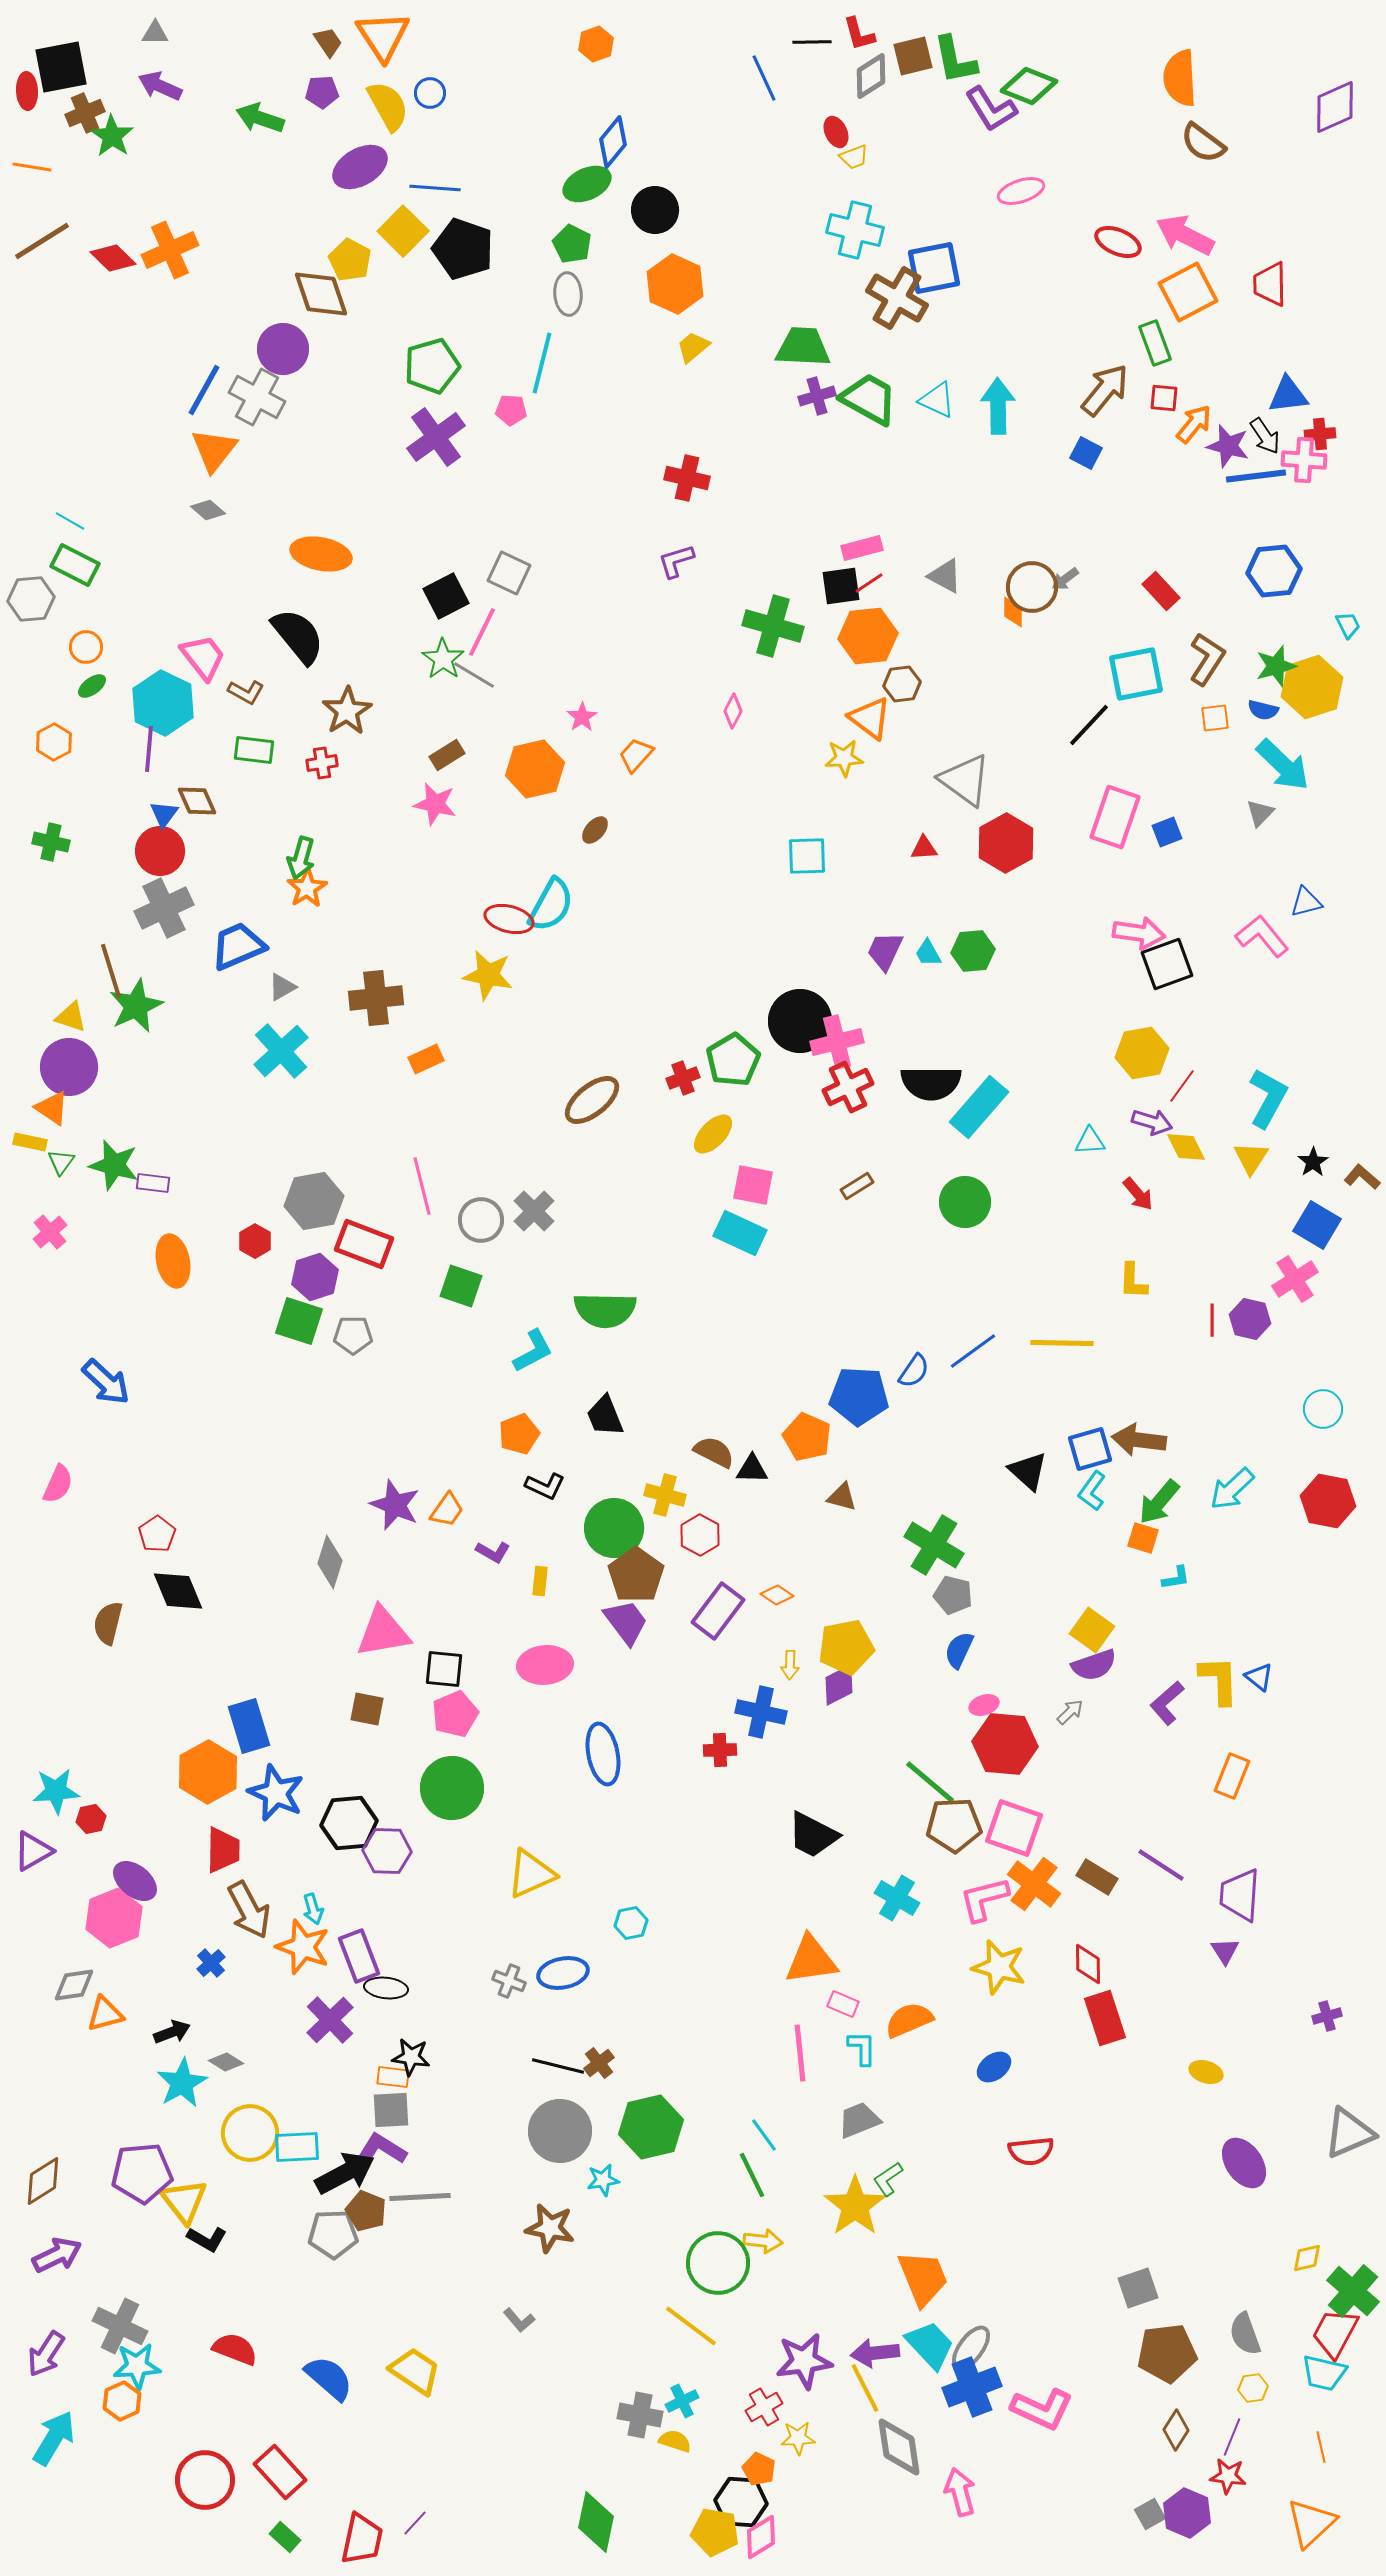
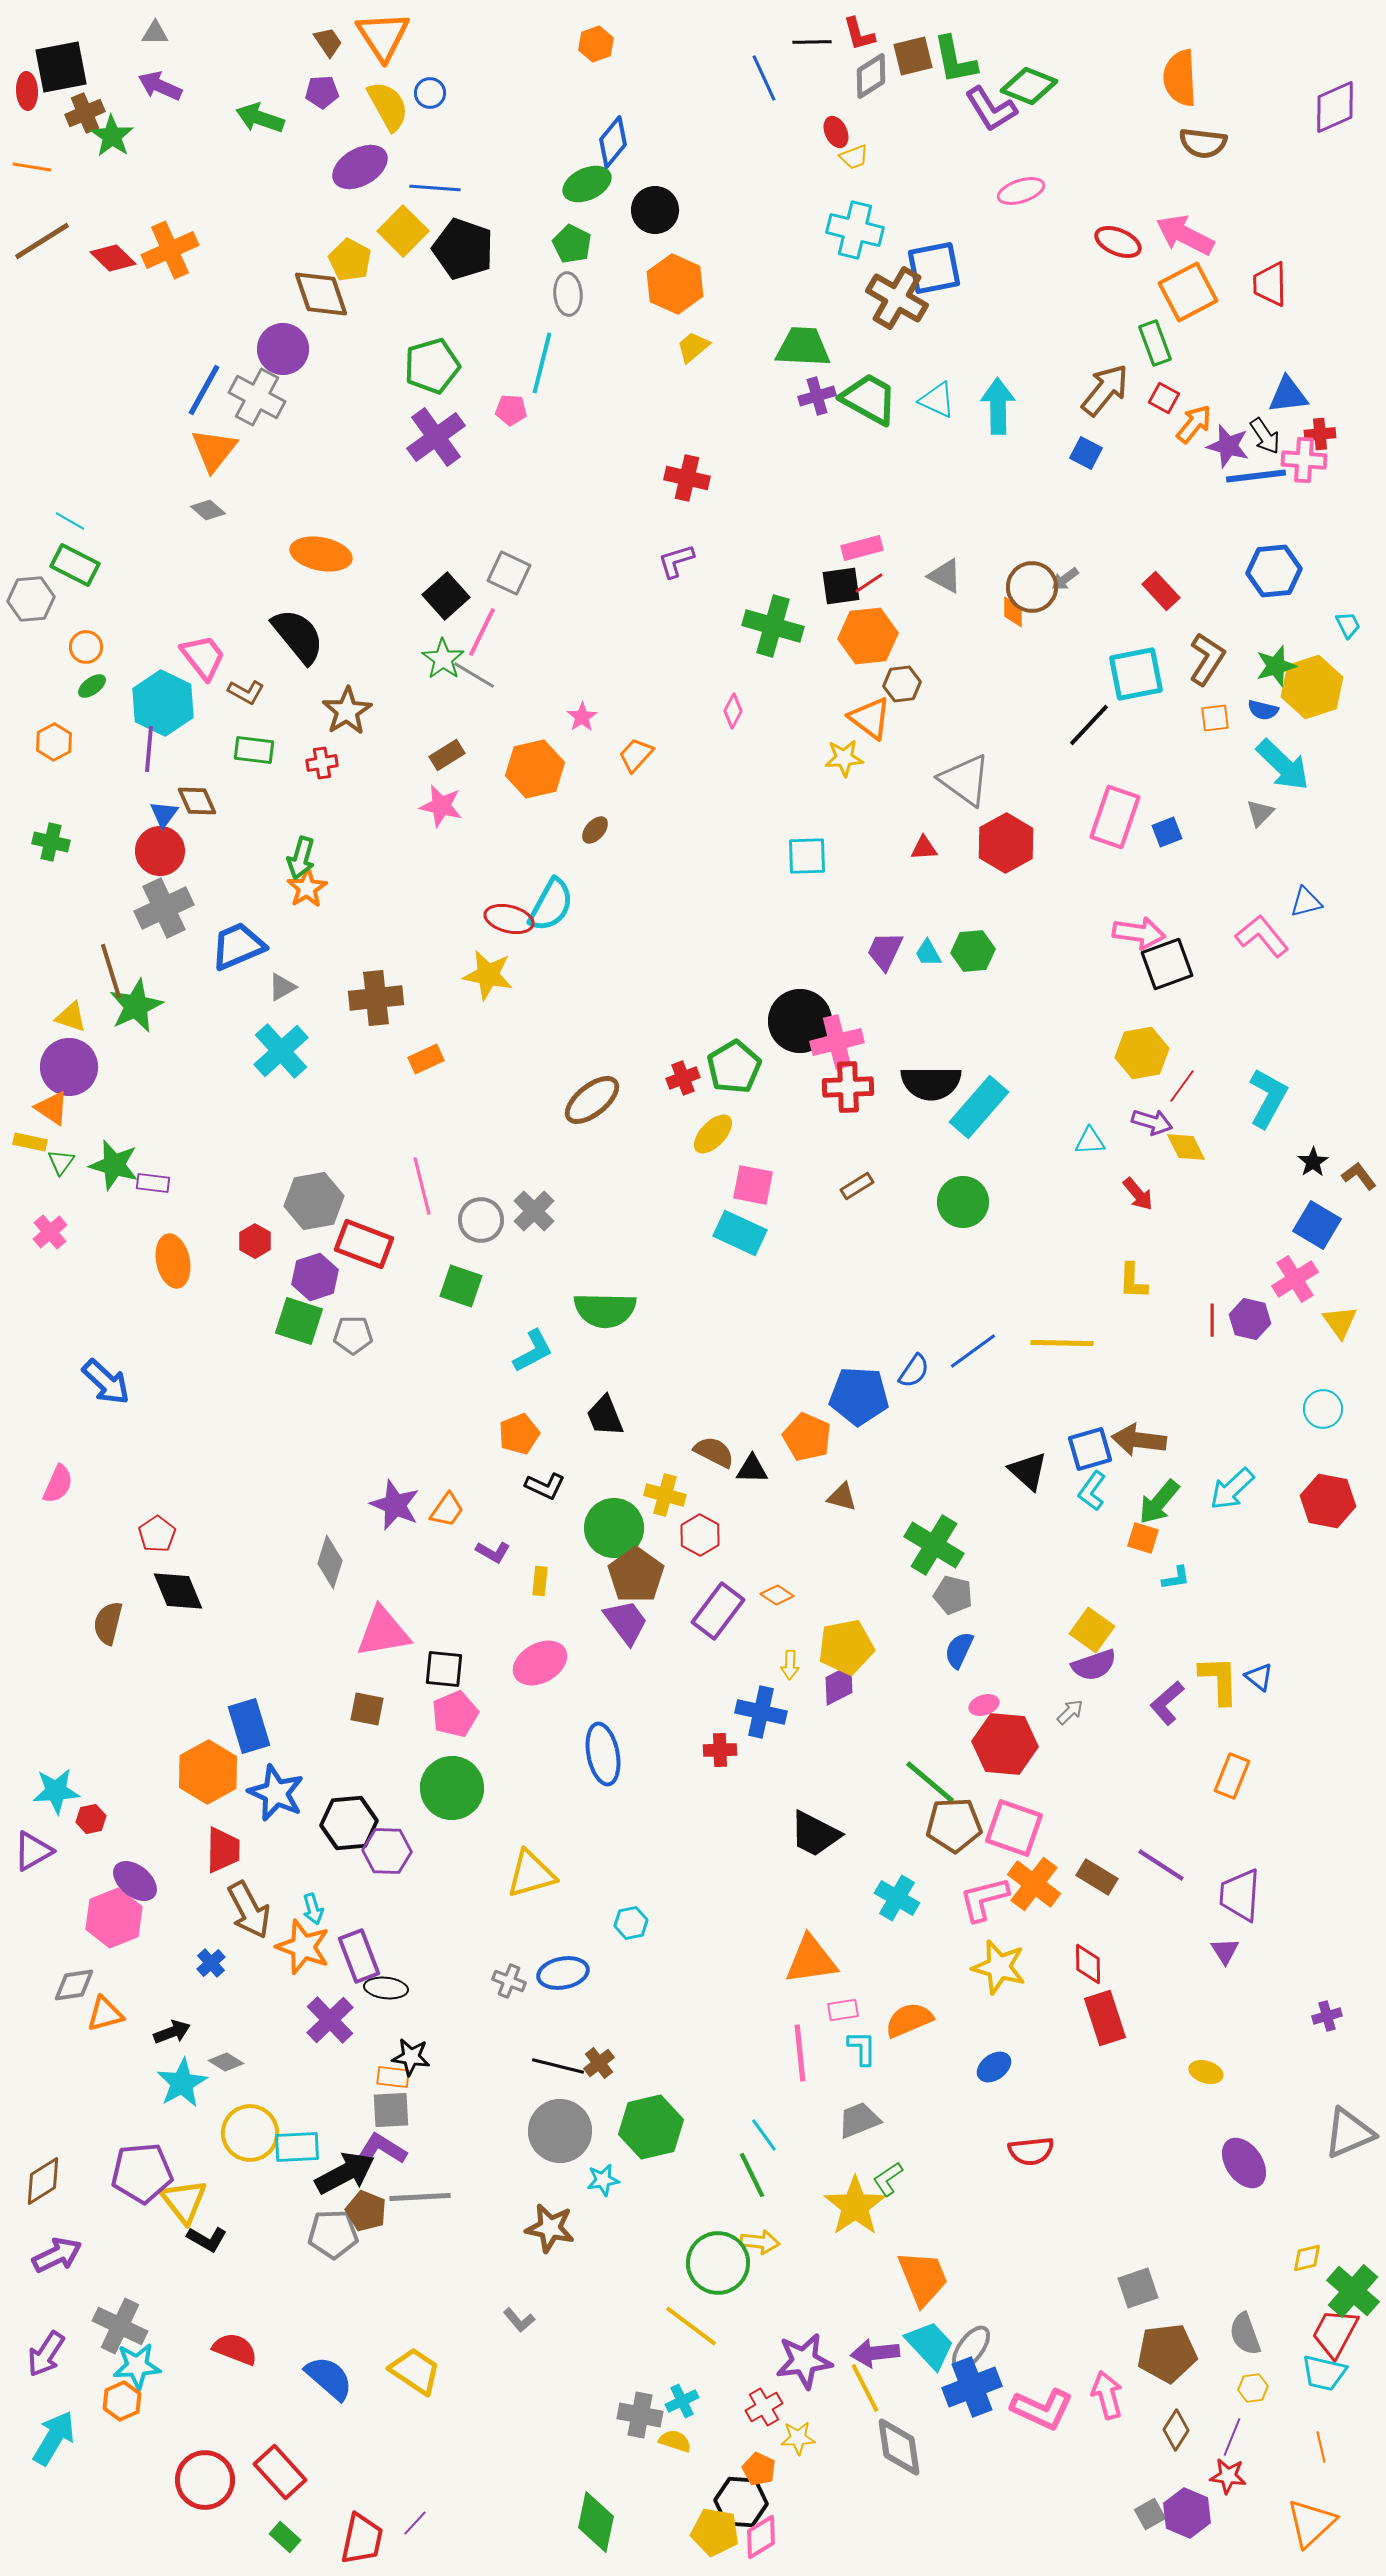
brown semicircle at (1203, 143): rotated 30 degrees counterclockwise
red square at (1164, 398): rotated 24 degrees clockwise
black square at (446, 596): rotated 15 degrees counterclockwise
pink star at (435, 804): moved 6 px right, 2 px down
green pentagon at (733, 1060): moved 1 px right, 7 px down
red cross at (848, 1087): rotated 24 degrees clockwise
yellow triangle at (1251, 1158): moved 89 px right, 164 px down; rotated 9 degrees counterclockwise
brown L-shape at (1362, 1177): moved 3 px left, 1 px up; rotated 12 degrees clockwise
green circle at (965, 1202): moved 2 px left
pink ellipse at (545, 1665): moved 5 px left, 2 px up; rotated 24 degrees counterclockwise
black trapezoid at (813, 1835): moved 2 px right, 1 px up
yellow triangle at (531, 1874): rotated 8 degrees clockwise
pink rectangle at (843, 2004): moved 6 px down; rotated 32 degrees counterclockwise
yellow arrow at (763, 2241): moved 3 px left, 1 px down
pink arrow at (960, 2492): moved 147 px right, 97 px up
